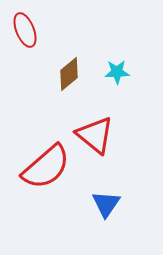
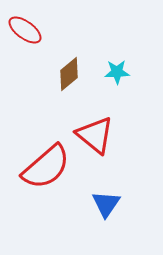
red ellipse: rotated 32 degrees counterclockwise
